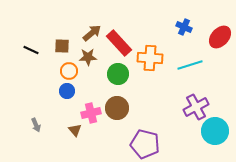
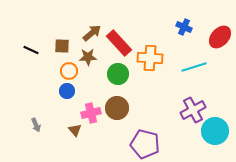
cyan line: moved 4 px right, 2 px down
purple cross: moved 3 px left, 3 px down
